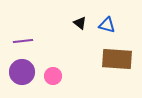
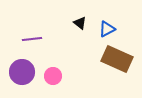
blue triangle: moved 4 px down; rotated 42 degrees counterclockwise
purple line: moved 9 px right, 2 px up
brown rectangle: rotated 20 degrees clockwise
